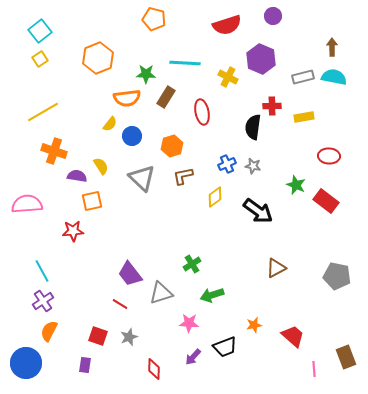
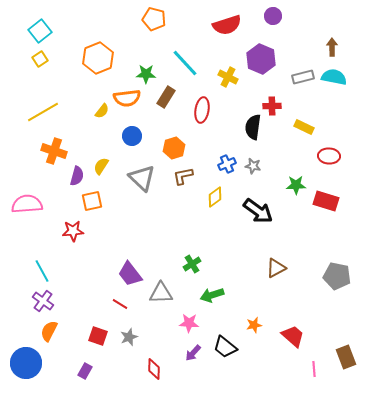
cyan line at (185, 63): rotated 44 degrees clockwise
red ellipse at (202, 112): moved 2 px up; rotated 20 degrees clockwise
yellow rectangle at (304, 117): moved 10 px down; rotated 36 degrees clockwise
yellow semicircle at (110, 124): moved 8 px left, 13 px up
orange hexagon at (172, 146): moved 2 px right, 2 px down
yellow semicircle at (101, 166): rotated 114 degrees counterclockwise
purple semicircle at (77, 176): rotated 96 degrees clockwise
green star at (296, 185): rotated 24 degrees counterclockwise
red rectangle at (326, 201): rotated 20 degrees counterclockwise
gray triangle at (161, 293): rotated 15 degrees clockwise
purple cross at (43, 301): rotated 20 degrees counterclockwise
black trapezoid at (225, 347): rotated 60 degrees clockwise
purple arrow at (193, 357): moved 4 px up
purple rectangle at (85, 365): moved 6 px down; rotated 21 degrees clockwise
